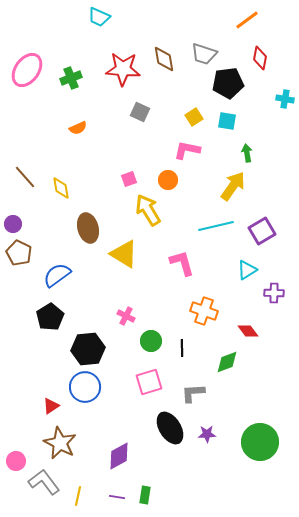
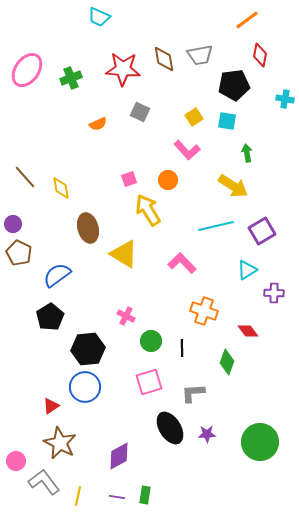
gray trapezoid at (204, 54): moved 4 px left, 1 px down; rotated 28 degrees counterclockwise
red diamond at (260, 58): moved 3 px up
black pentagon at (228, 83): moved 6 px right, 2 px down
orange semicircle at (78, 128): moved 20 px right, 4 px up
pink L-shape at (187, 150): rotated 144 degrees counterclockwise
yellow arrow at (233, 186): rotated 88 degrees clockwise
pink L-shape at (182, 263): rotated 28 degrees counterclockwise
green diamond at (227, 362): rotated 50 degrees counterclockwise
